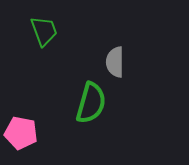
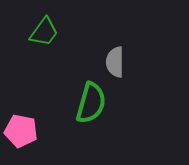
green trapezoid: moved 1 px down; rotated 56 degrees clockwise
pink pentagon: moved 2 px up
